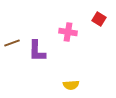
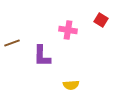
red square: moved 2 px right, 1 px down
pink cross: moved 2 px up
purple L-shape: moved 5 px right, 5 px down
